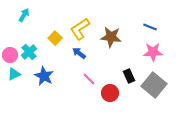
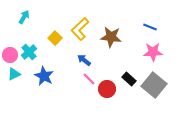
cyan arrow: moved 2 px down
yellow L-shape: rotated 10 degrees counterclockwise
blue arrow: moved 5 px right, 7 px down
black rectangle: moved 3 px down; rotated 24 degrees counterclockwise
red circle: moved 3 px left, 4 px up
